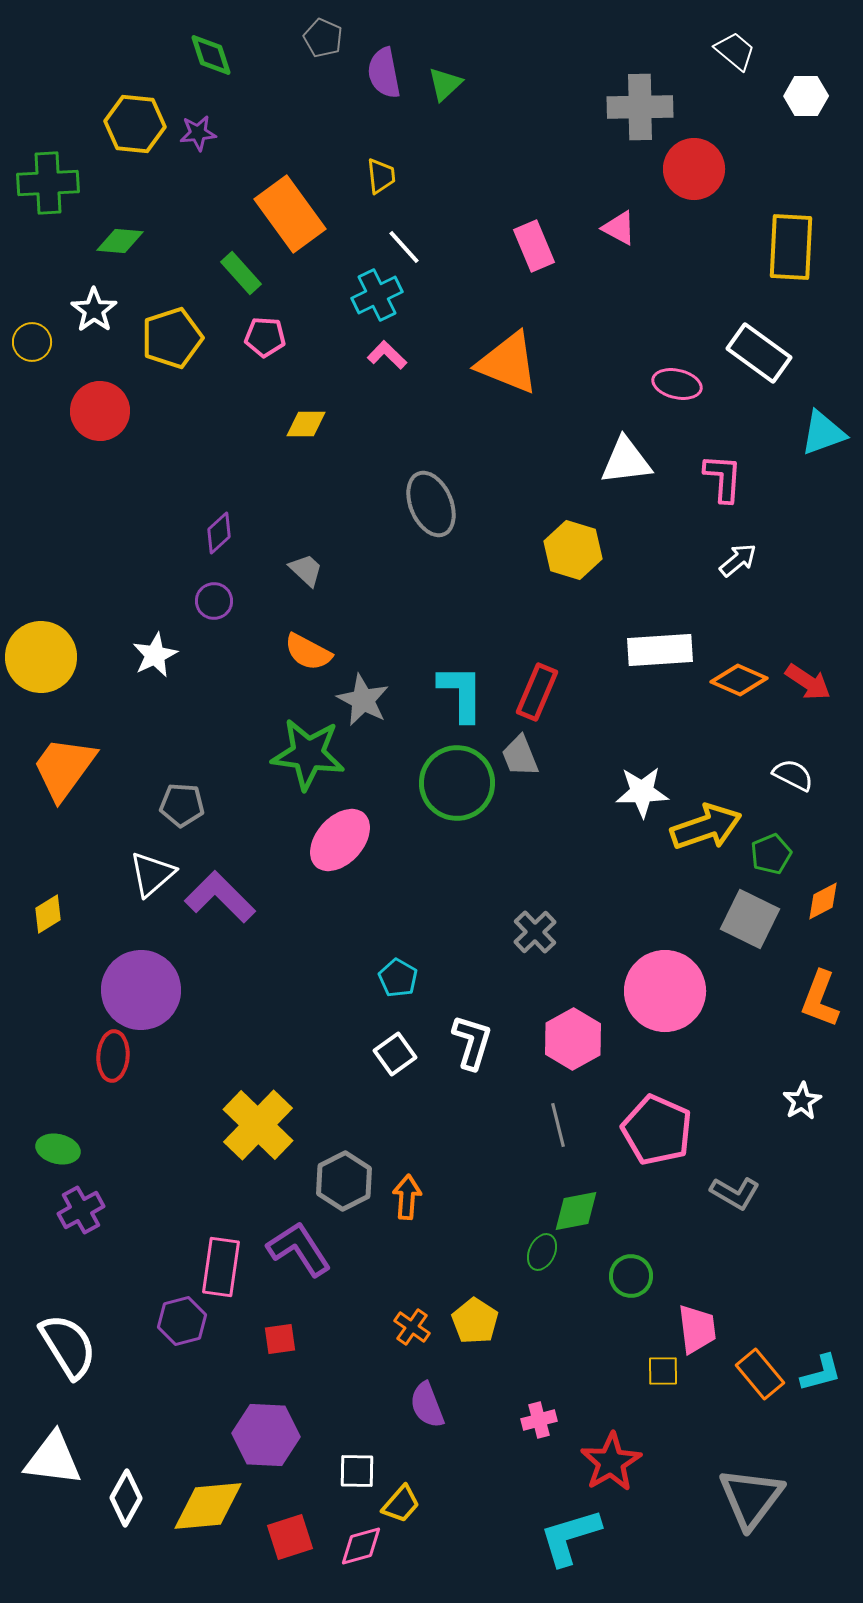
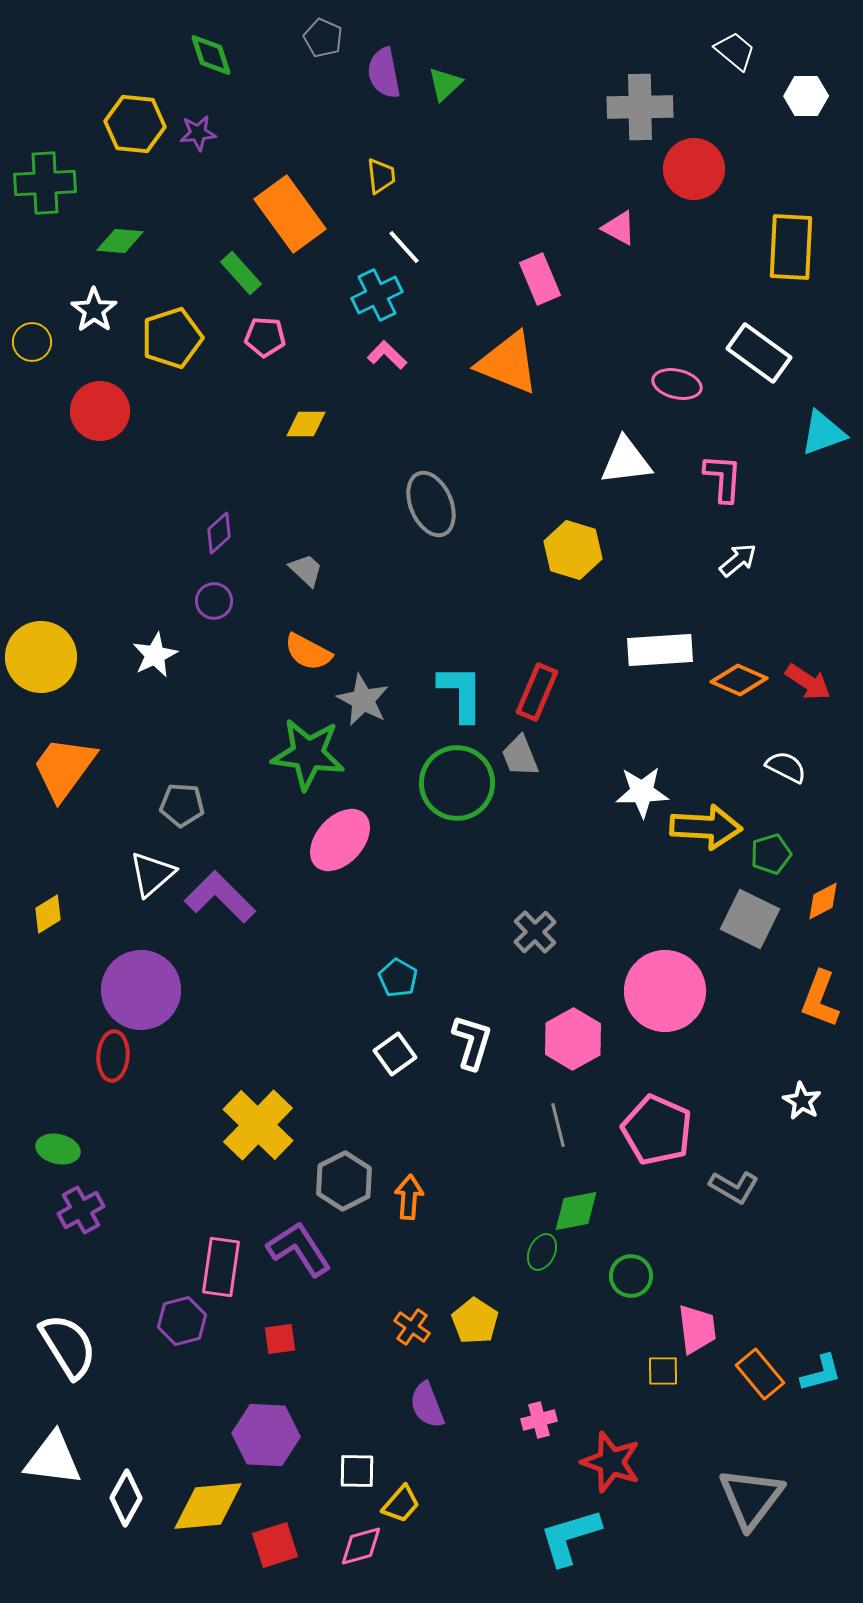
green cross at (48, 183): moved 3 px left
pink rectangle at (534, 246): moved 6 px right, 33 px down
white semicircle at (793, 775): moved 7 px left, 8 px up
yellow arrow at (706, 827): rotated 22 degrees clockwise
green pentagon at (771, 854): rotated 6 degrees clockwise
white star at (802, 1101): rotated 12 degrees counterclockwise
gray L-shape at (735, 1193): moved 1 px left, 6 px up
orange arrow at (407, 1197): moved 2 px right
red star at (611, 1462): rotated 22 degrees counterclockwise
red square at (290, 1537): moved 15 px left, 8 px down
